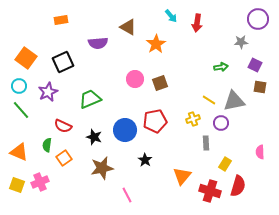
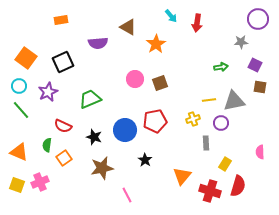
yellow line at (209, 100): rotated 40 degrees counterclockwise
